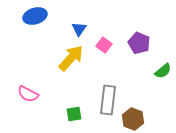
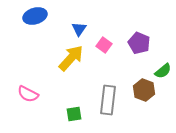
brown hexagon: moved 11 px right, 29 px up
